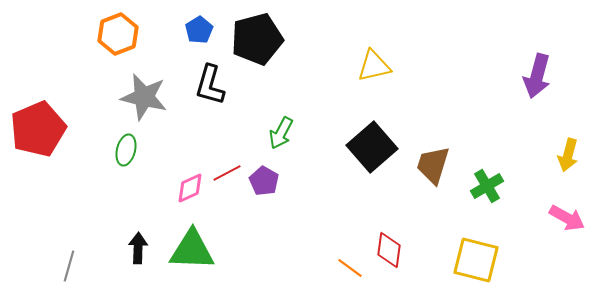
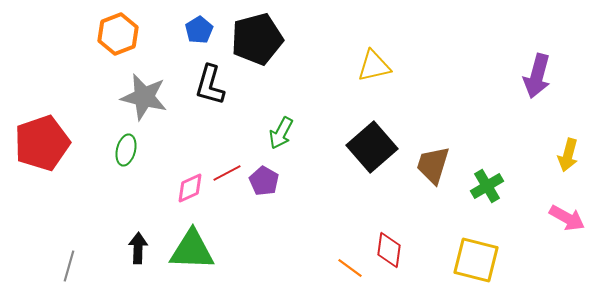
red pentagon: moved 4 px right, 14 px down; rotated 4 degrees clockwise
